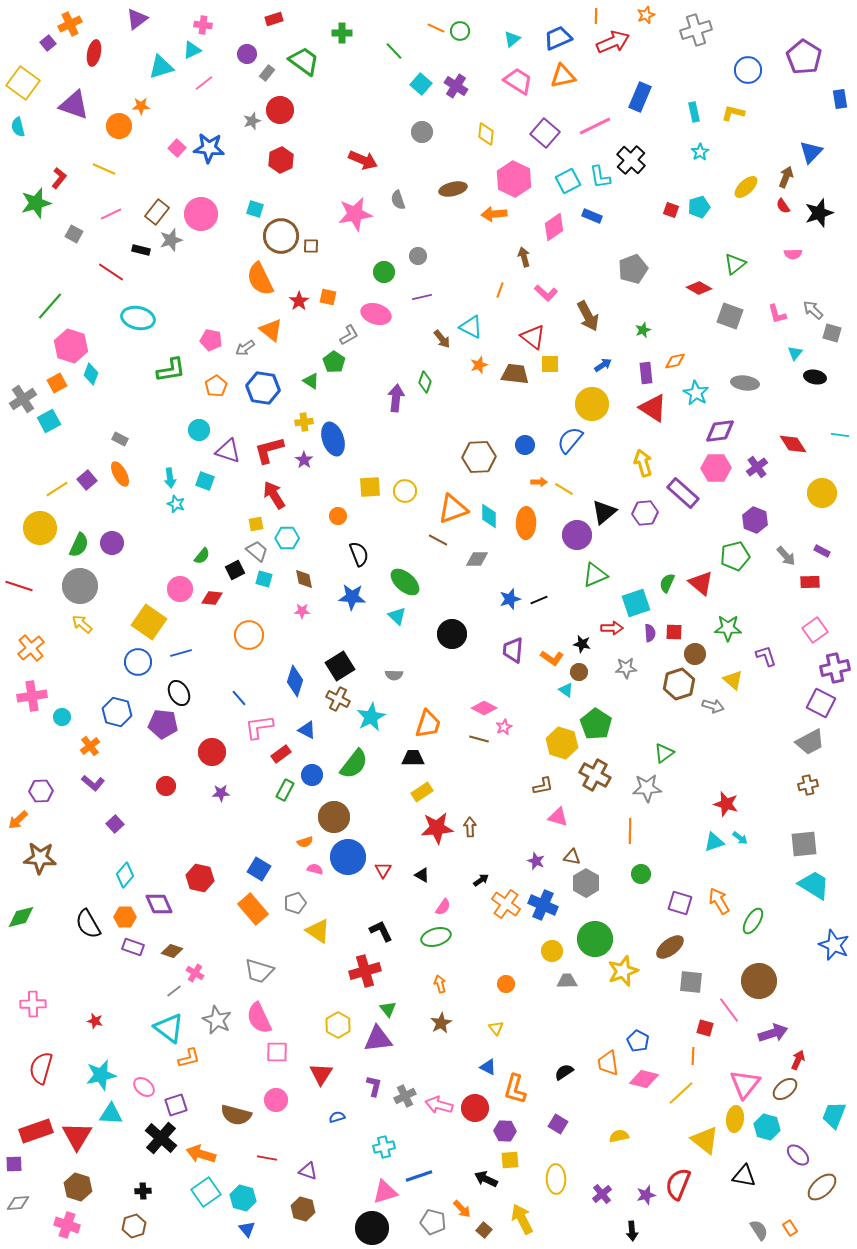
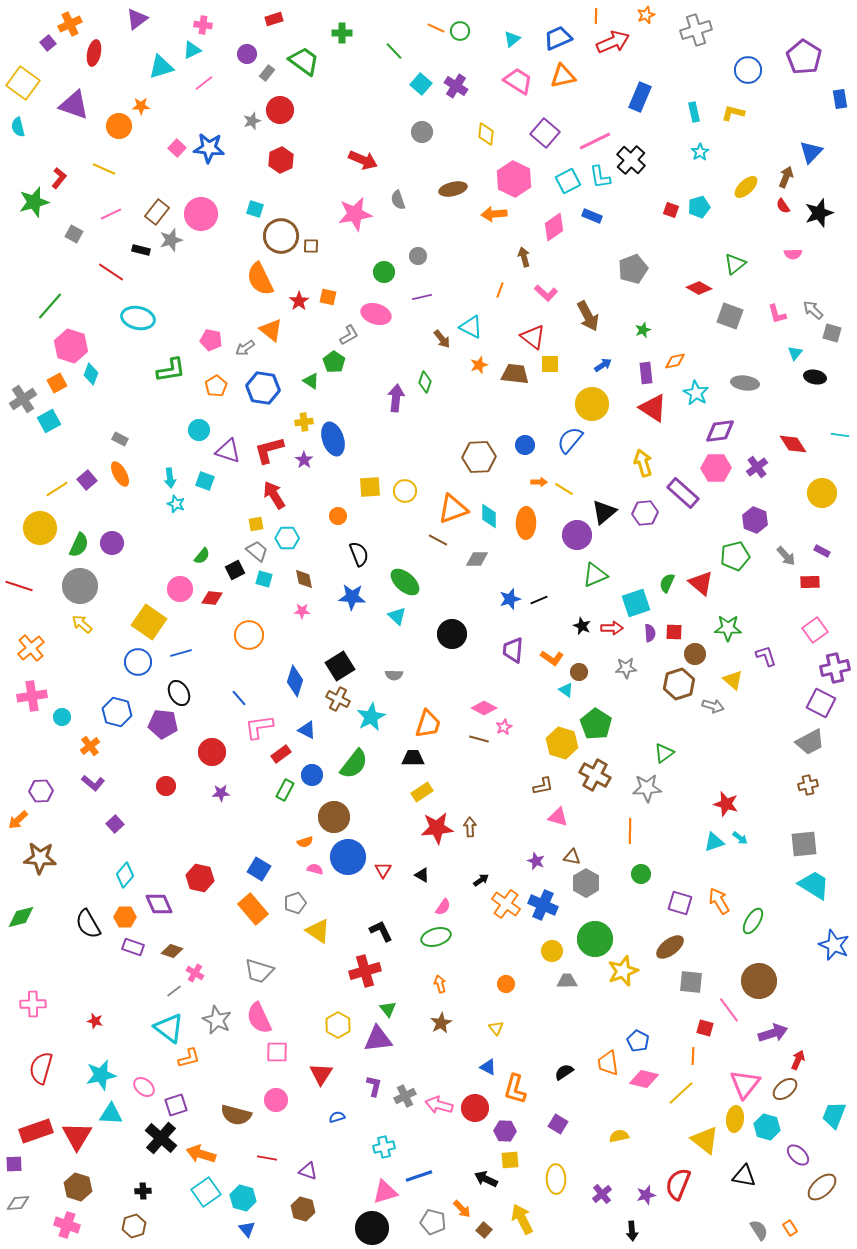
pink line at (595, 126): moved 15 px down
green star at (36, 203): moved 2 px left, 1 px up
black star at (582, 644): moved 18 px up; rotated 12 degrees clockwise
